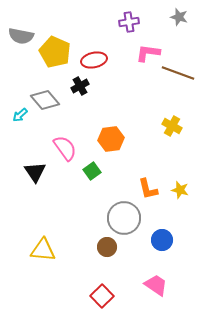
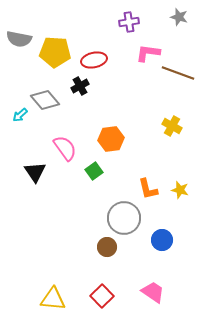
gray semicircle: moved 2 px left, 3 px down
yellow pentagon: rotated 20 degrees counterclockwise
green square: moved 2 px right
yellow triangle: moved 10 px right, 49 px down
pink trapezoid: moved 3 px left, 7 px down
